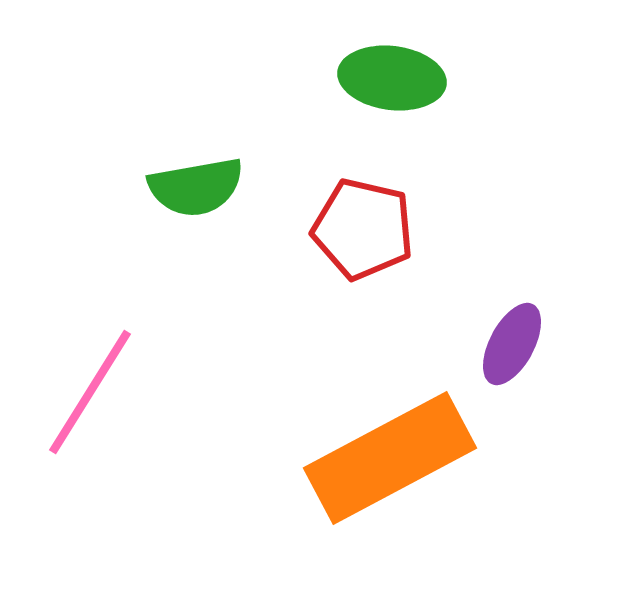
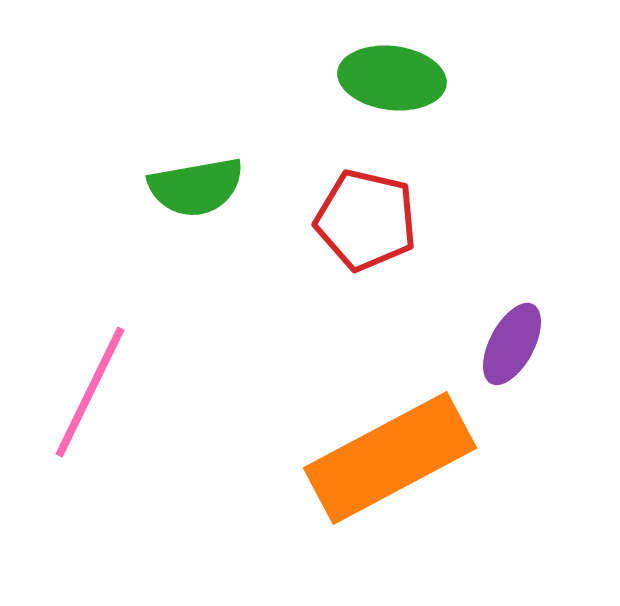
red pentagon: moved 3 px right, 9 px up
pink line: rotated 6 degrees counterclockwise
